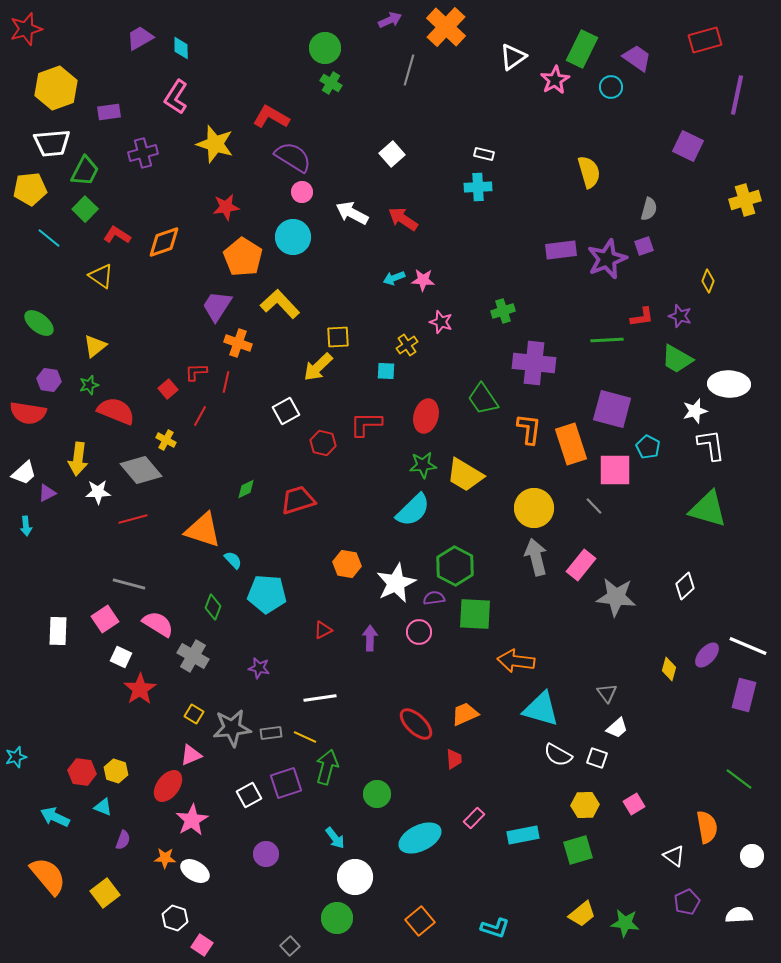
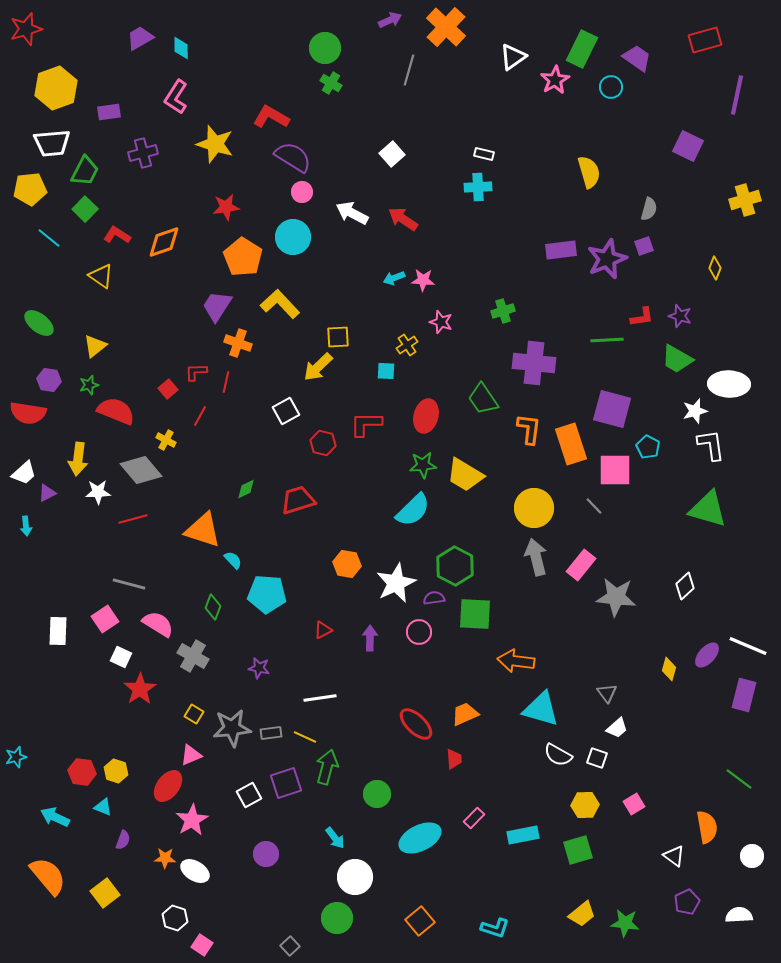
yellow diamond at (708, 281): moved 7 px right, 13 px up
